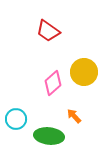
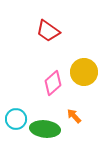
green ellipse: moved 4 px left, 7 px up
